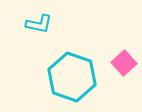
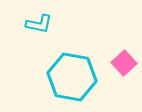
cyan hexagon: rotated 9 degrees counterclockwise
